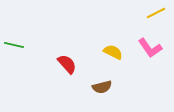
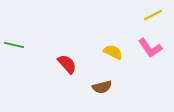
yellow line: moved 3 px left, 2 px down
